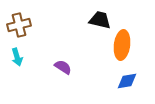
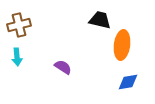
cyan arrow: rotated 12 degrees clockwise
blue diamond: moved 1 px right, 1 px down
